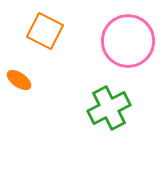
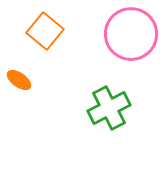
orange square: rotated 12 degrees clockwise
pink circle: moved 3 px right, 7 px up
